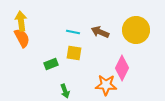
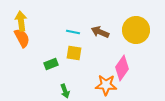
pink diamond: rotated 10 degrees clockwise
